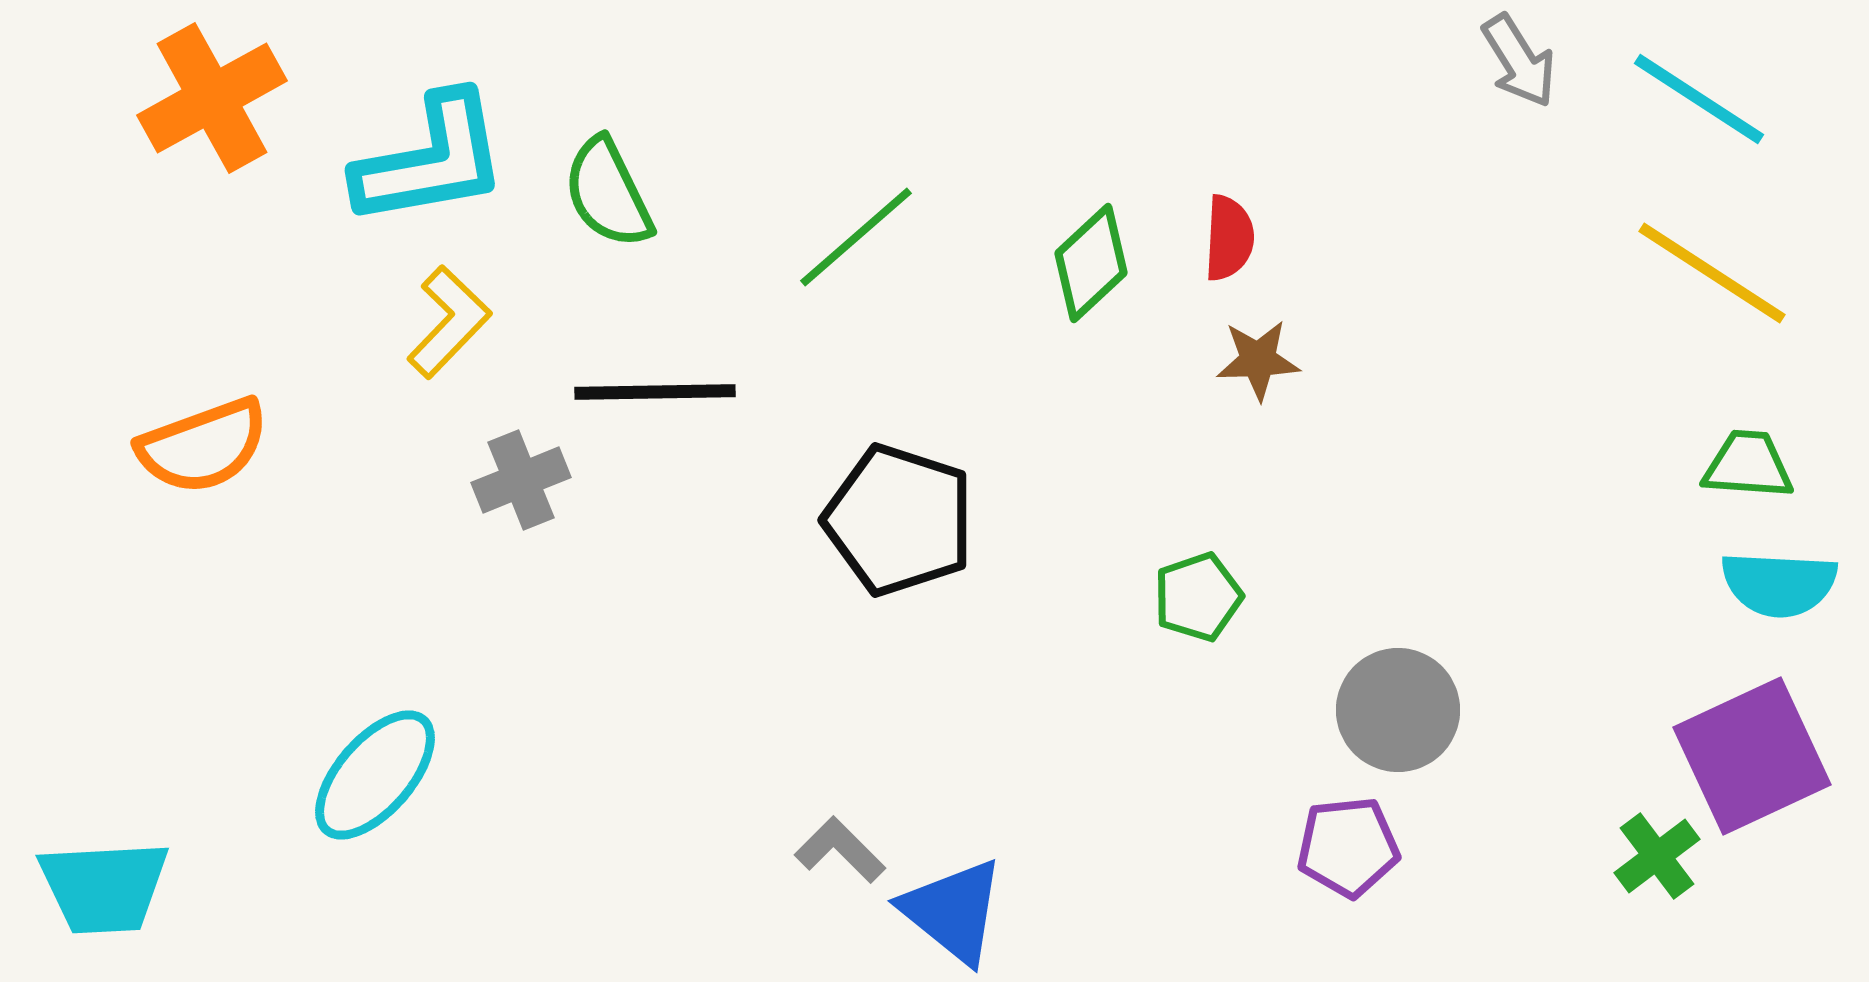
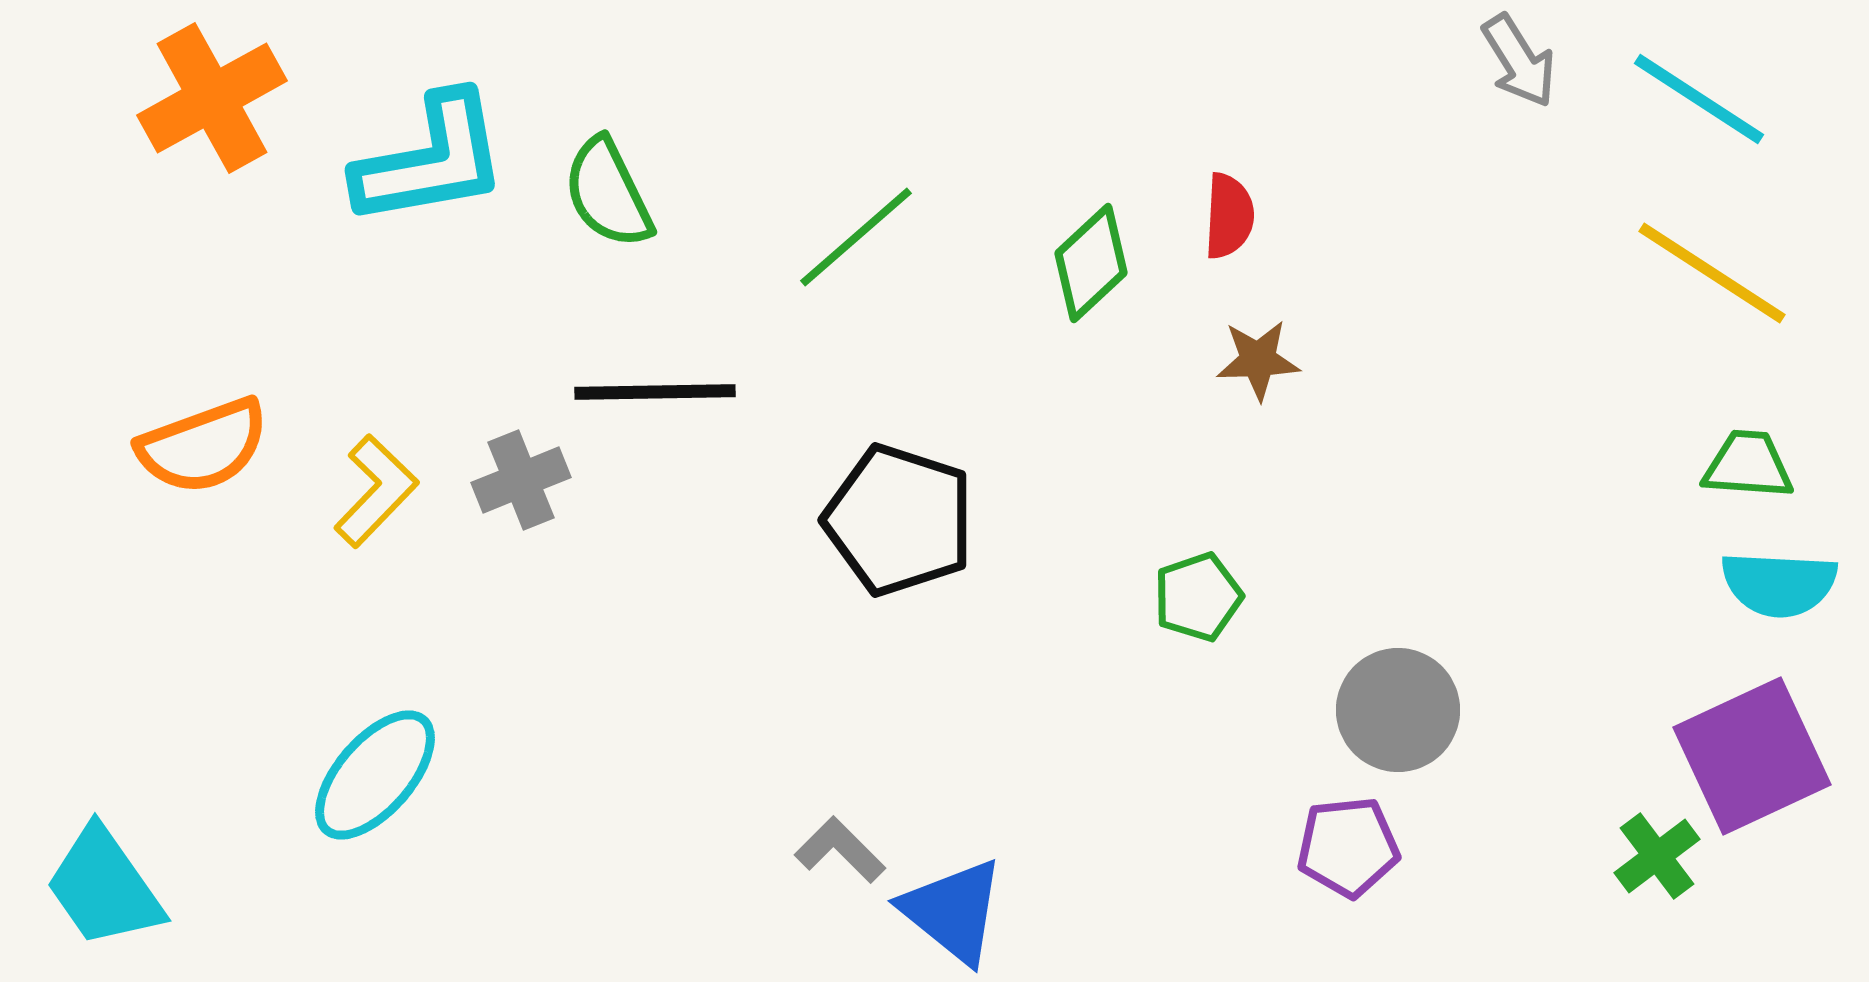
red semicircle: moved 22 px up
yellow L-shape: moved 73 px left, 169 px down
cyan trapezoid: rotated 58 degrees clockwise
